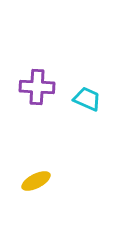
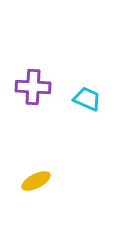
purple cross: moved 4 px left
